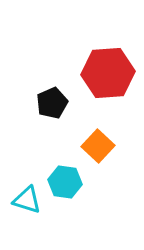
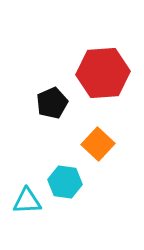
red hexagon: moved 5 px left
orange square: moved 2 px up
cyan triangle: moved 1 px down; rotated 20 degrees counterclockwise
